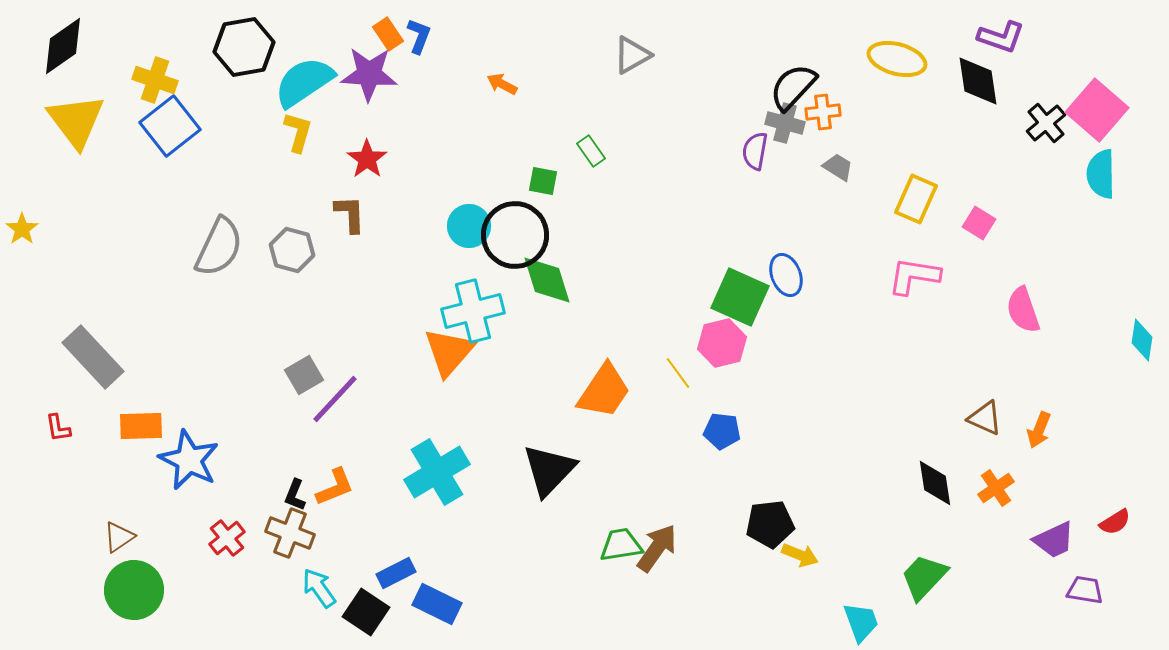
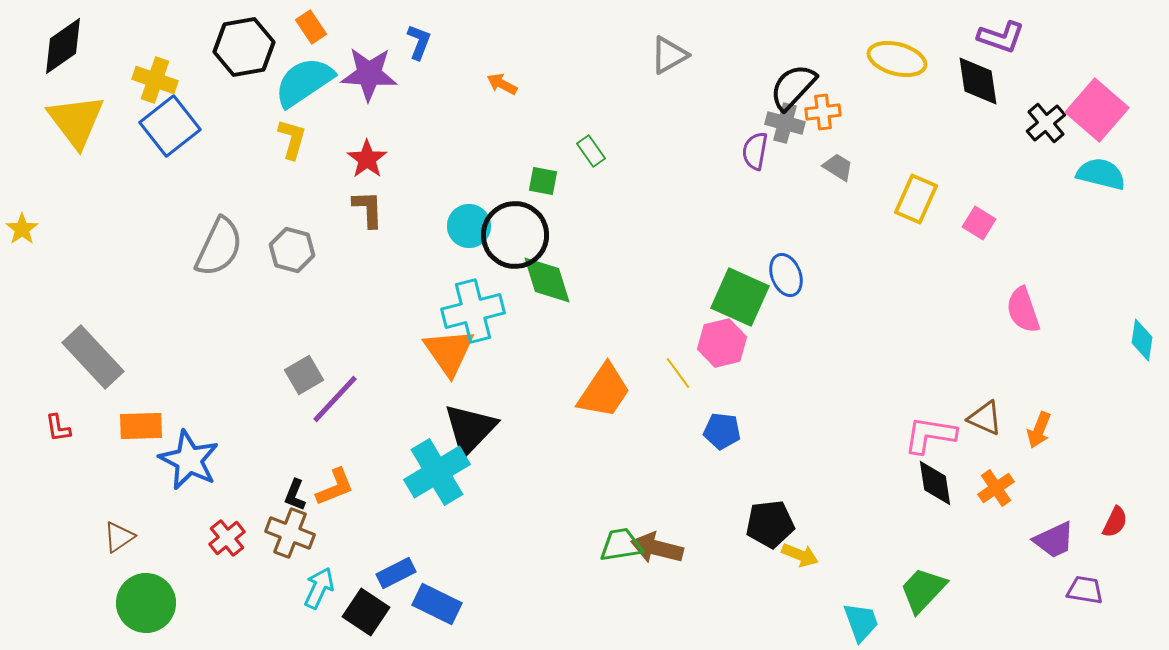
orange rectangle at (388, 34): moved 77 px left, 7 px up
blue L-shape at (419, 36): moved 6 px down
gray triangle at (632, 55): moved 37 px right
yellow L-shape at (298, 132): moved 6 px left, 7 px down
cyan semicircle at (1101, 174): rotated 105 degrees clockwise
brown L-shape at (350, 214): moved 18 px right, 5 px up
pink L-shape at (914, 276): moved 16 px right, 159 px down
orange triangle at (449, 352): rotated 16 degrees counterclockwise
black triangle at (549, 470): moved 79 px left, 41 px up
red semicircle at (1115, 522): rotated 32 degrees counterclockwise
brown arrow at (657, 548): rotated 111 degrees counterclockwise
green trapezoid at (924, 577): moved 1 px left, 13 px down
cyan arrow at (319, 588): rotated 60 degrees clockwise
green circle at (134, 590): moved 12 px right, 13 px down
